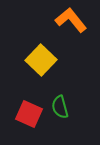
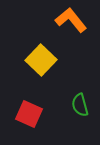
green semicircle: moved 20 px right, 2 px up
